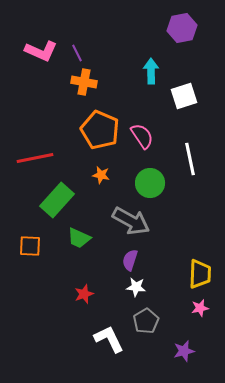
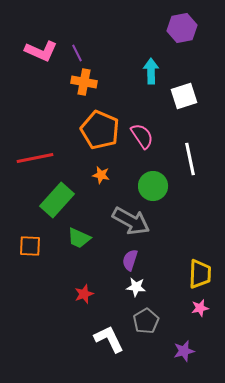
green circle: moved 3 px right, 3 px down
